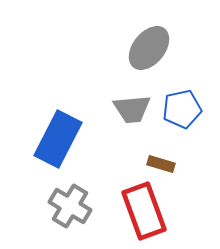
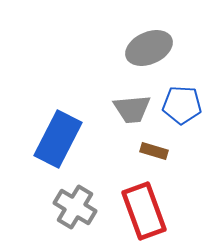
gray ellipse: rotated 27 degrees clockwise
blue pentagon: moved 4 px up; rotated 15 degrees clockwise
brown rectangle: moved 7 px left, 13 px up
gray cross: moved 5 px right, 1 px down
